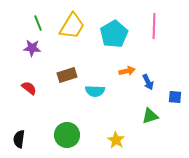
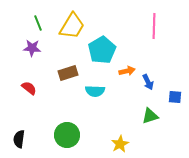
cyan pentagon: moved 12 px left, 16 px down
brown rectangle: moved 1 px right, 2 px up
yellow star: moved 4 px right, 4 px down; rotated 12 degrees clockwise
